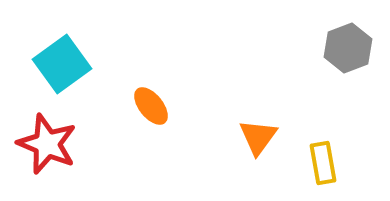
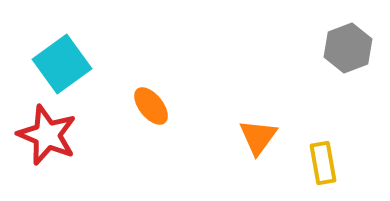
red star: moved 9 px up
